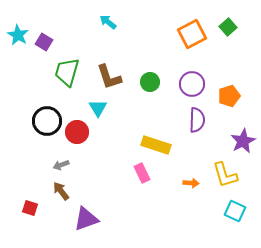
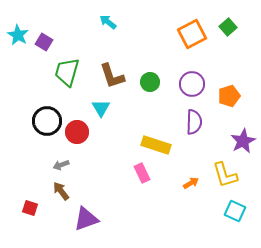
brown L-shape: moved 3 px right, 1 px up
cyan triangle: moved 3 px right
purple semicircle: moved 3 px left, 2 px down
orange arrow: rotated 35 degrees counterclockwise
